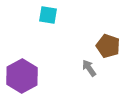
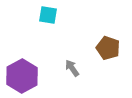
brown pentagon: moved 2 px down
gray arrow: moved 17 px left
